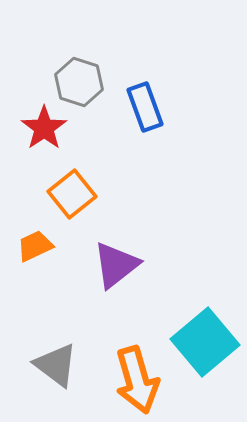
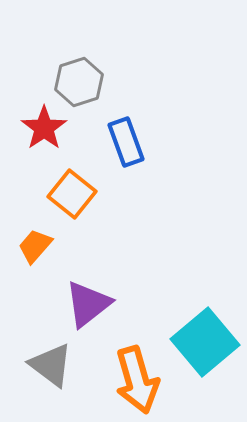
gray hexagon: rotated 24 degrees clockwise
blue rectangle: moved 19 px left, 35 px down
orange square: rotated 12 degrees counterclockwise
orange trapezoid: rotated 24 degrees counterclockwise
purple triangle: moved 28 px left, 39 px down
gray triangle: moved 5 px left
